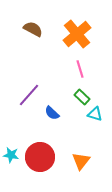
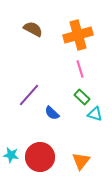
orange cross: moved 1 px right, 1 px down; rotated 24 degrees clockwise
